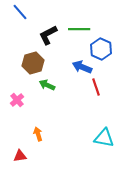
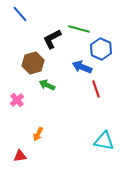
blue line: moved 2 px down
green line: rotated 15 degrees clockwise
black L-shape: moved 4 px right, 4 px down
red line: moved 2 px down
orange arrow: rotated 136 degrees counterclockwise
cyan triangle: moved 3 px down
